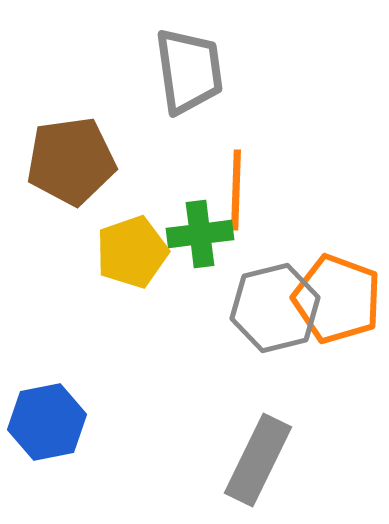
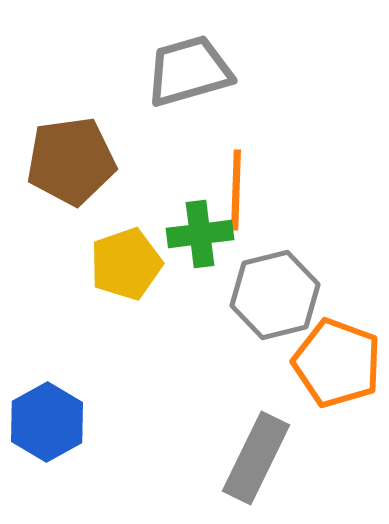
gray trapezoid: rotated 98 degrees counterclockwise
yellow pentagon: moved 6 px left, 12 px down
orange pentagon: moved 64 px down
gray hexagon: moved 13 px up
blue hexagon: rotated 18 degrees counterclockwise
gray rectangle: moved 2 px left, 2 px up
